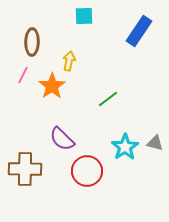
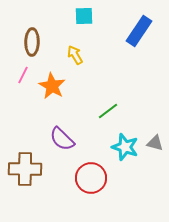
yellow arrow: moved 6 px right, 6 px up; rotated 42 degrees counterclockwise
orange star: rotated 8 degrees counterclockwise
green line: moved 12 px down
cyan star: rotated 20 degrees counterclockwise
red circle: moved 4 px right, 7 px down
